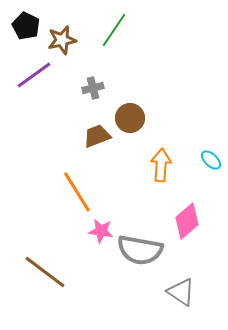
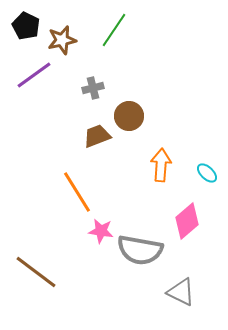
brown circle: moved 1 px left, 2 px up
cyan ellipse: moved 4 px left, 13 px down
brown line: moved 9 px left
gray triangle: rotated 8 degrees counterclockwise
